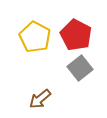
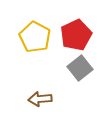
red pentagon: rotated 20 degrees clockwise
brown arrow: rotated 35 degrees clockwise
